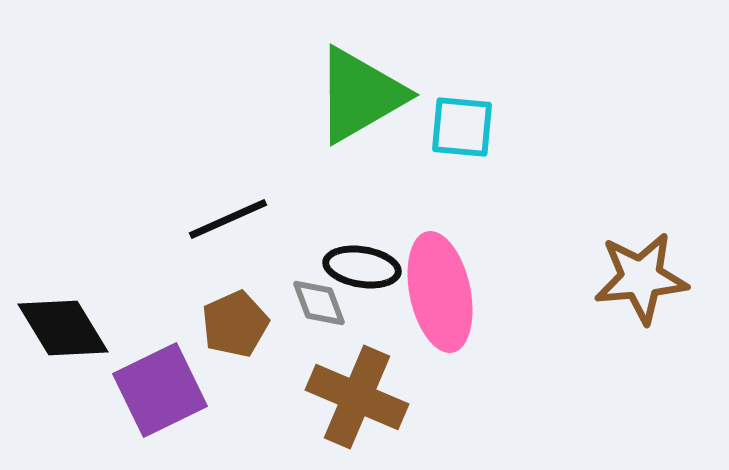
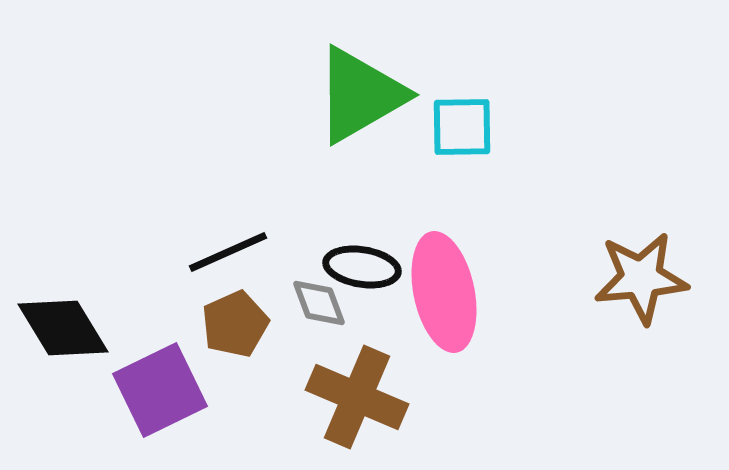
cyan square: rotated 6 degrees counterclockwise
black line: moved 33 px down
pink ellipse: moved 4 px right
